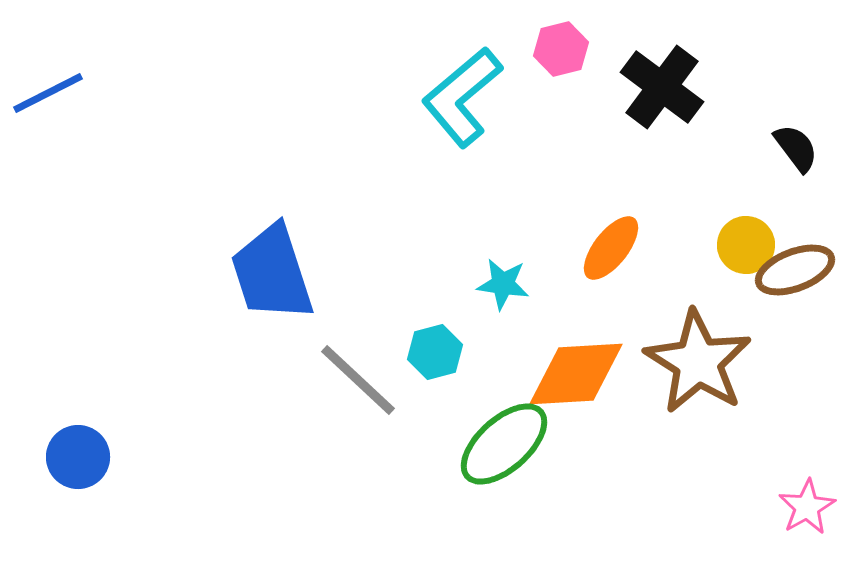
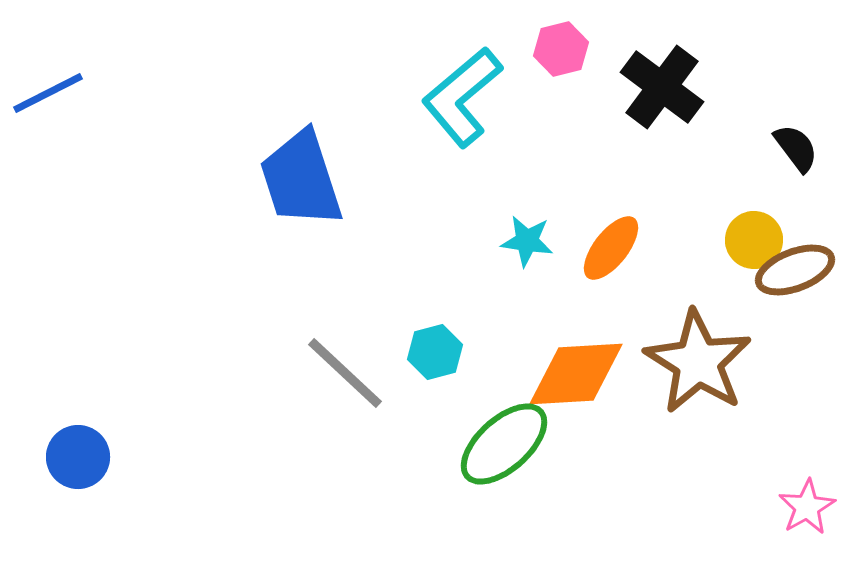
yellow circle: moved 8 px right, 5 px up
blue trapezoid: moved 29 px right, 94 px up
cyan star: moved 24 px right, 43 px up
gray line: moved 13 px left, 7 px up
